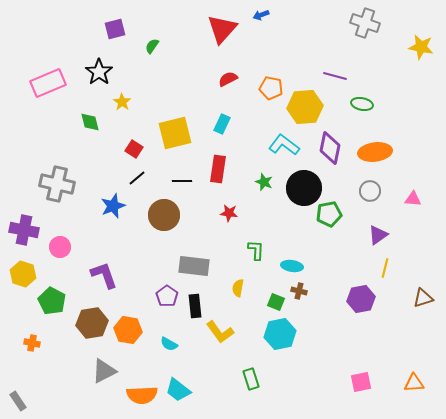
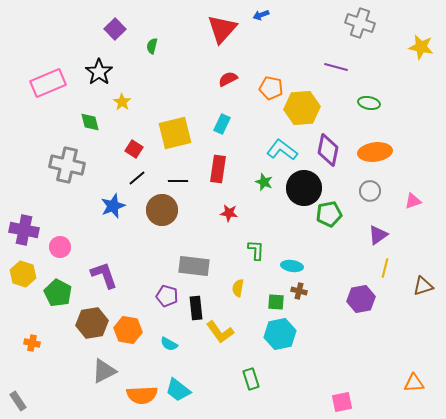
gray cross at (365, 23): moved 5 px left
purple square at (115, 29): rotated 30 degrees counterclockwise
green semicircle at (152, 46): rotated 21 degrees counterclockwise
purple line at (335, 76): moved 1 px right, 9 px up
green ellipse at (362, 104): moved 7 px right, 1 px up
yellow hexagon at (305, 107): moved 3 px left, 1 px down
cyan L-shape at (284, 145): moved 2 px left, 5 px down
purple diamond at (330, 148): moved 2 px left, 2 px down
black line at (182, 181): moved 4 px left
gray cross at (57, 184): moved 10 px right, 19 px up
pink triangle at (413, 199): moved 2 px down; rotated 24 degrees counterclockwise
brown circle at (164, 215): moved 2 px left, 5 px up
purple pentagon at (167, 296): rotated 20 degrees counterclockwise
brown triangle at (423, 298): moved 12 px up
green pentagon at (52, 301): moved 6 px right, 8 px up
green square at (276, 302): rotated 18 degrees counterclockwise
black rectangle at (195, 306): moved 1 px right, 2 px down
pink square at (361, 382): moved 19 px left, 20 px down
